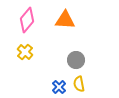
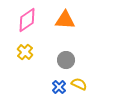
pink diamond: rotated 15 degrees clockwise
gray circle: moved 10 px left
yellow semicircle: rotated 126 degrees clockwise
